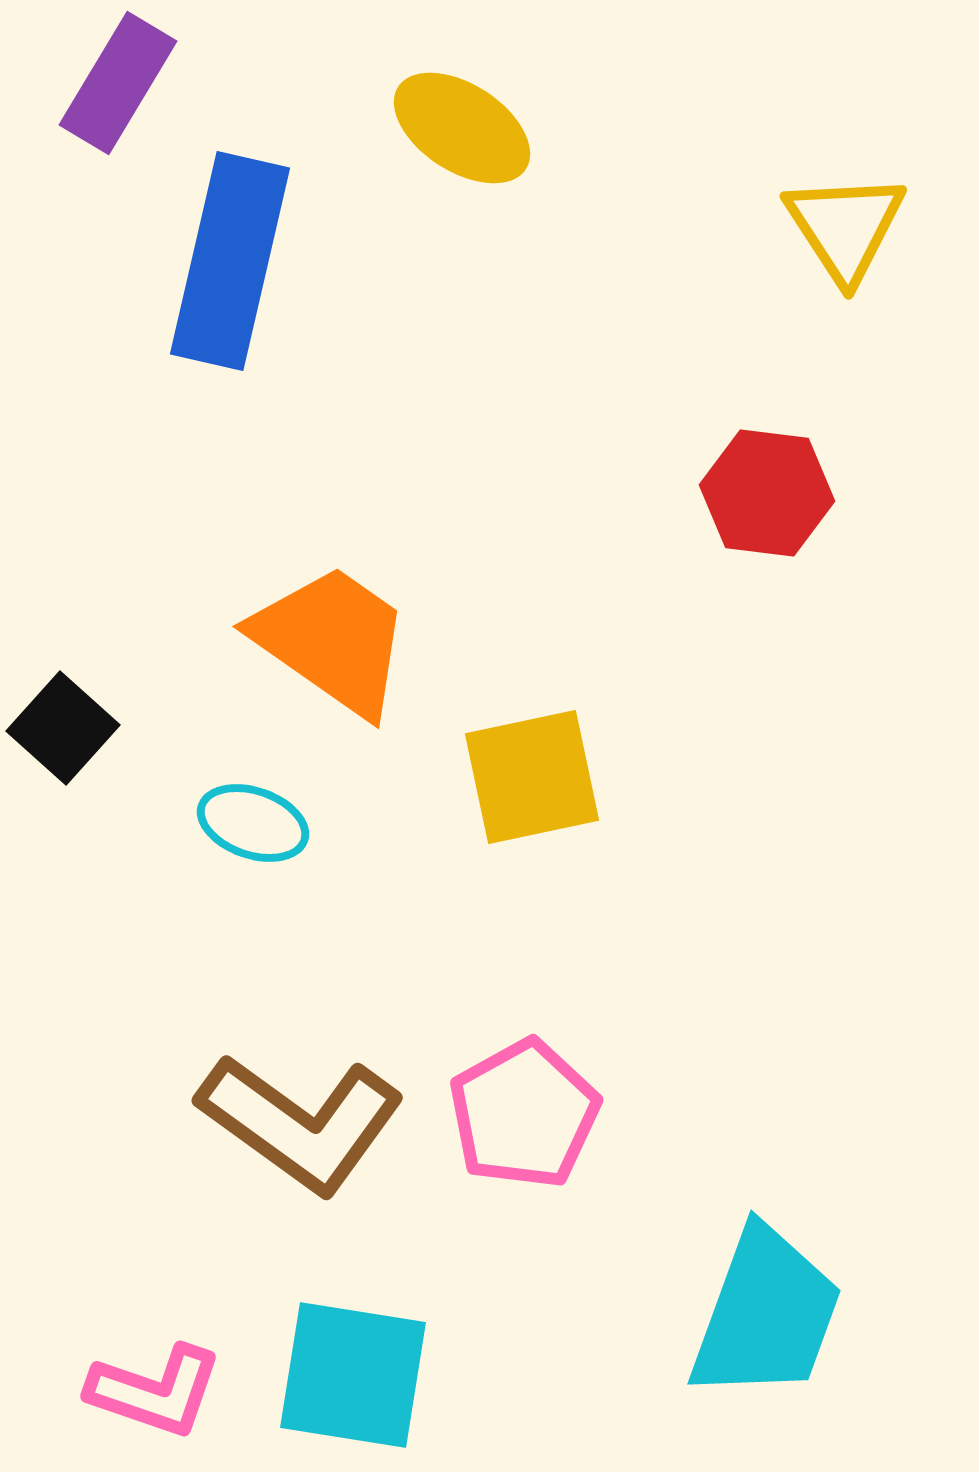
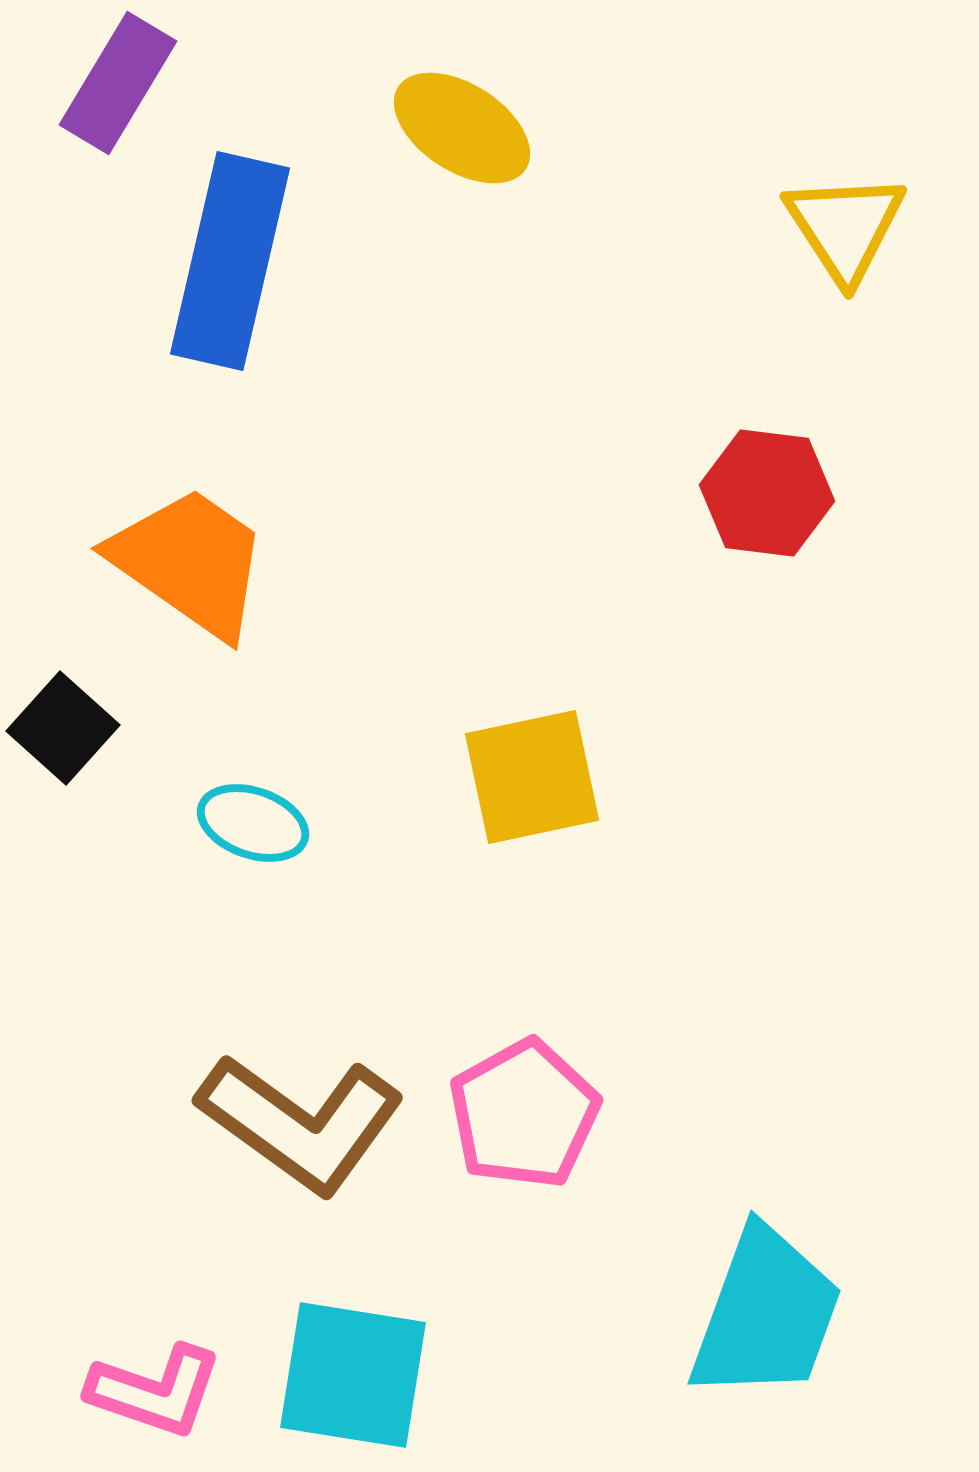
orange trapezoid: moved 142 px left, 78 px up
